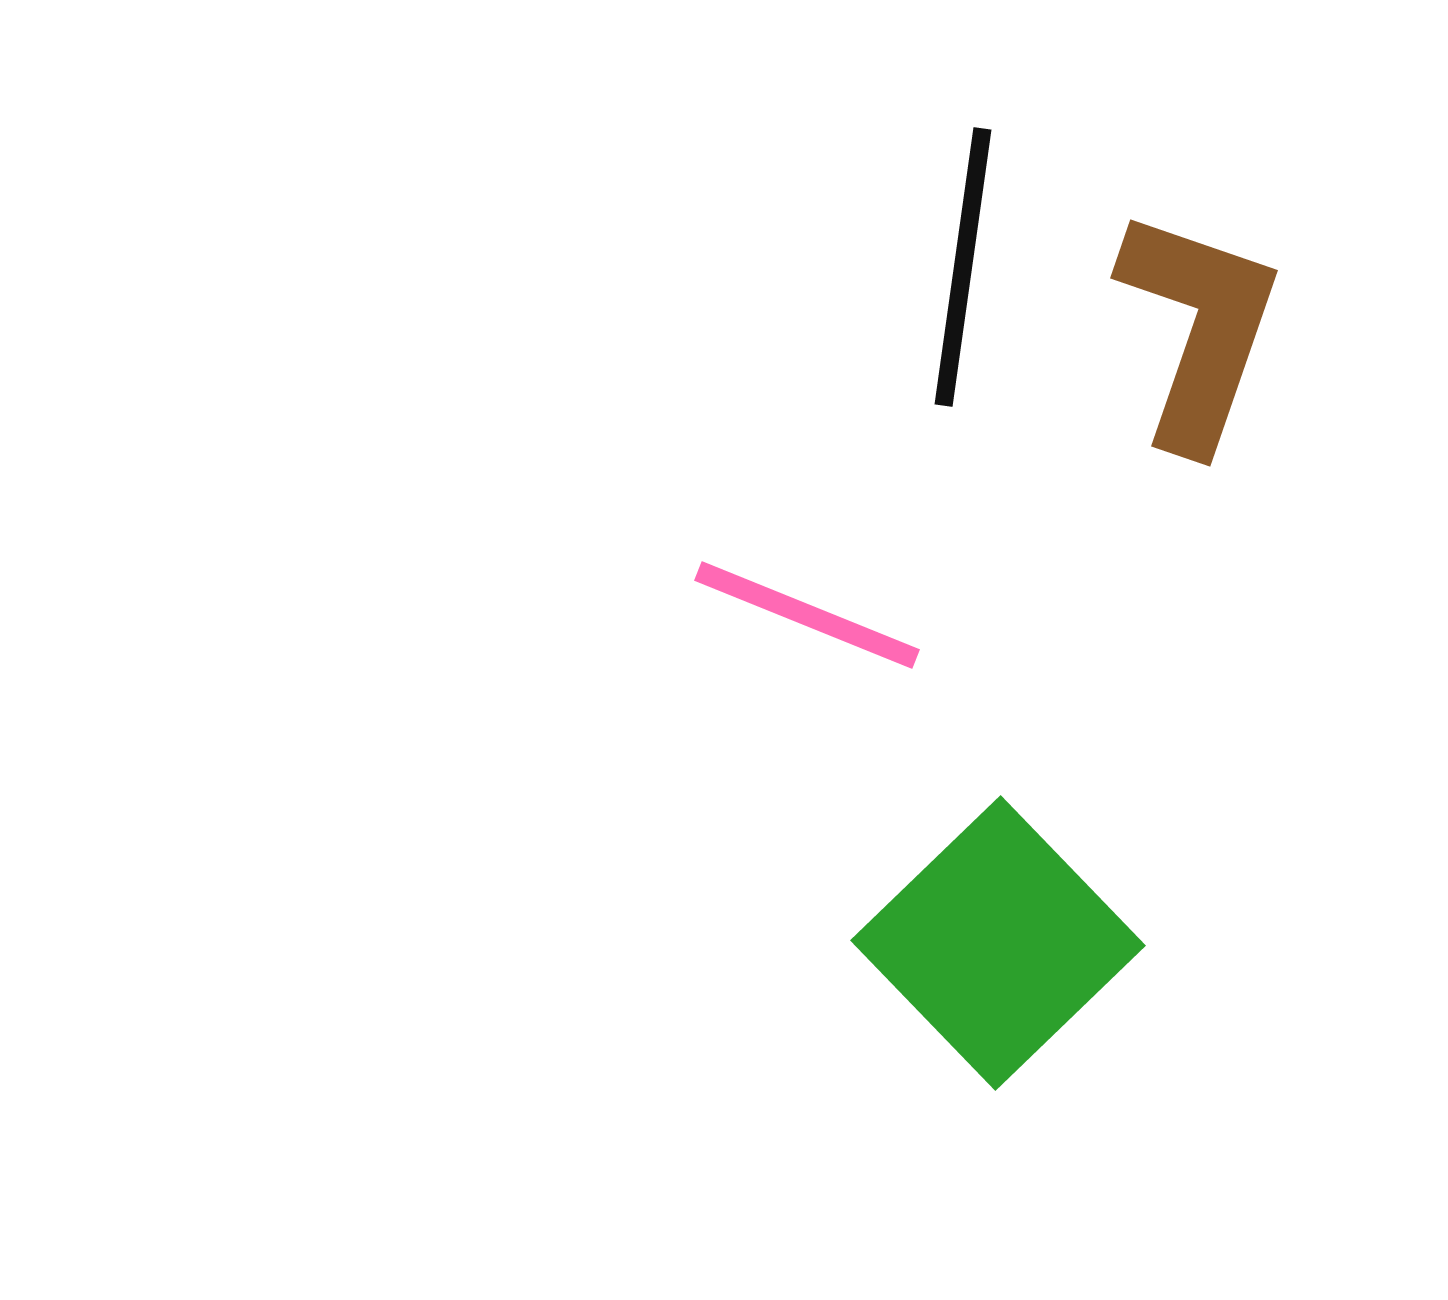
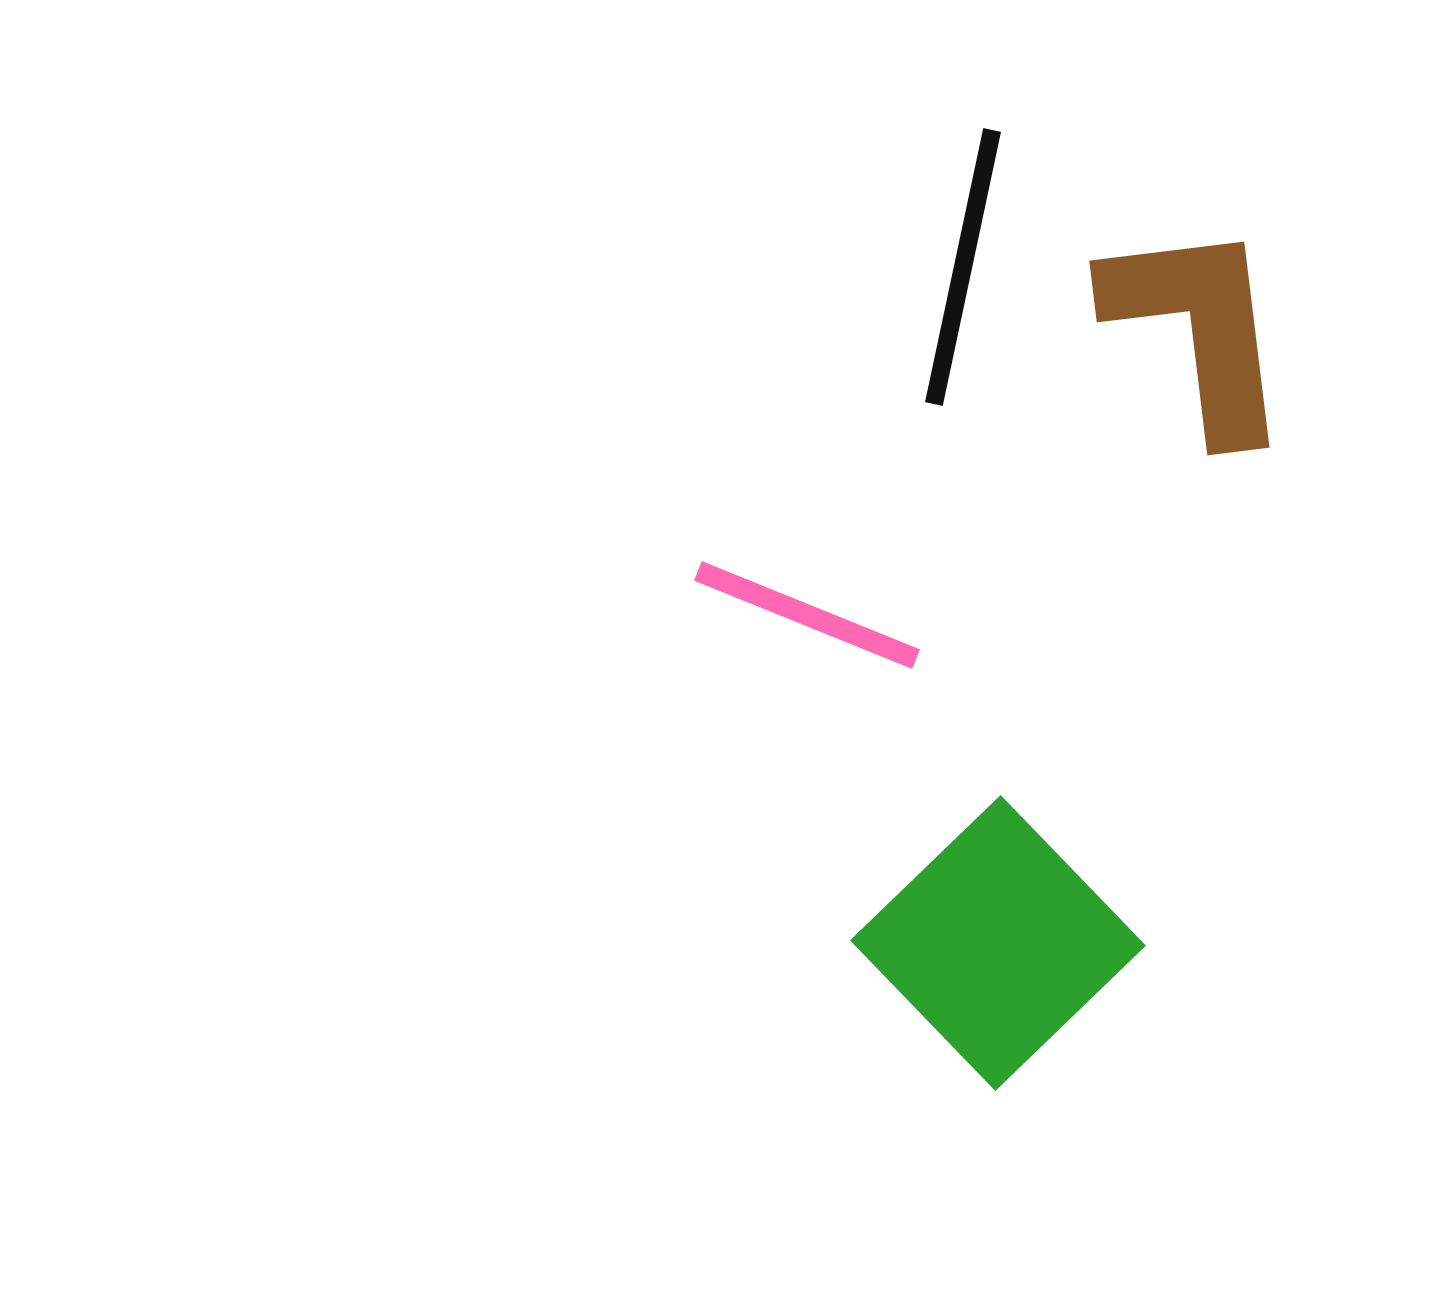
black line: rotated 4 degrees clockwise
brown L-shape: rotated 26 degrees counterclockwise
